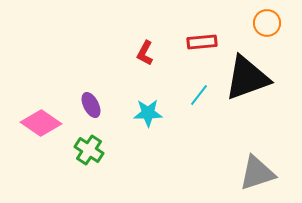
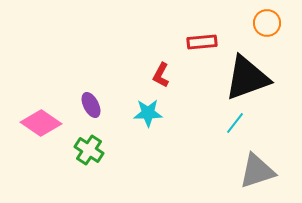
red L-shape: moved 16 px right, 22 px down
cyan line: moved 36 px right, 28 px down
gray triangle: moved 2 px up
